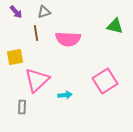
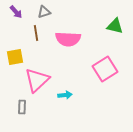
pink square: moved 12 px up
